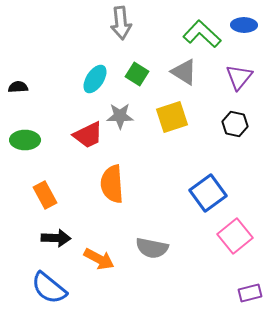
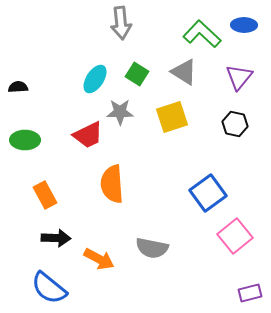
gray star: moved 4 px up
